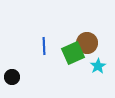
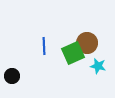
cyan star: rotated 28 degrees counterclockwise
black circle: moved 1 px up
